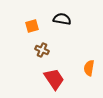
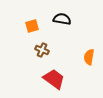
orange semicircle: moved 11 px up
red trapezoid: rotated 20 degrees counterclockwise
